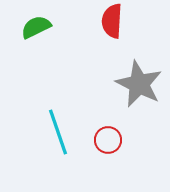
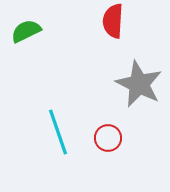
red semicircle: moved 1 px right
green semicircle: moved 10 px left, 4 px down
red circle: moved 2 px up
